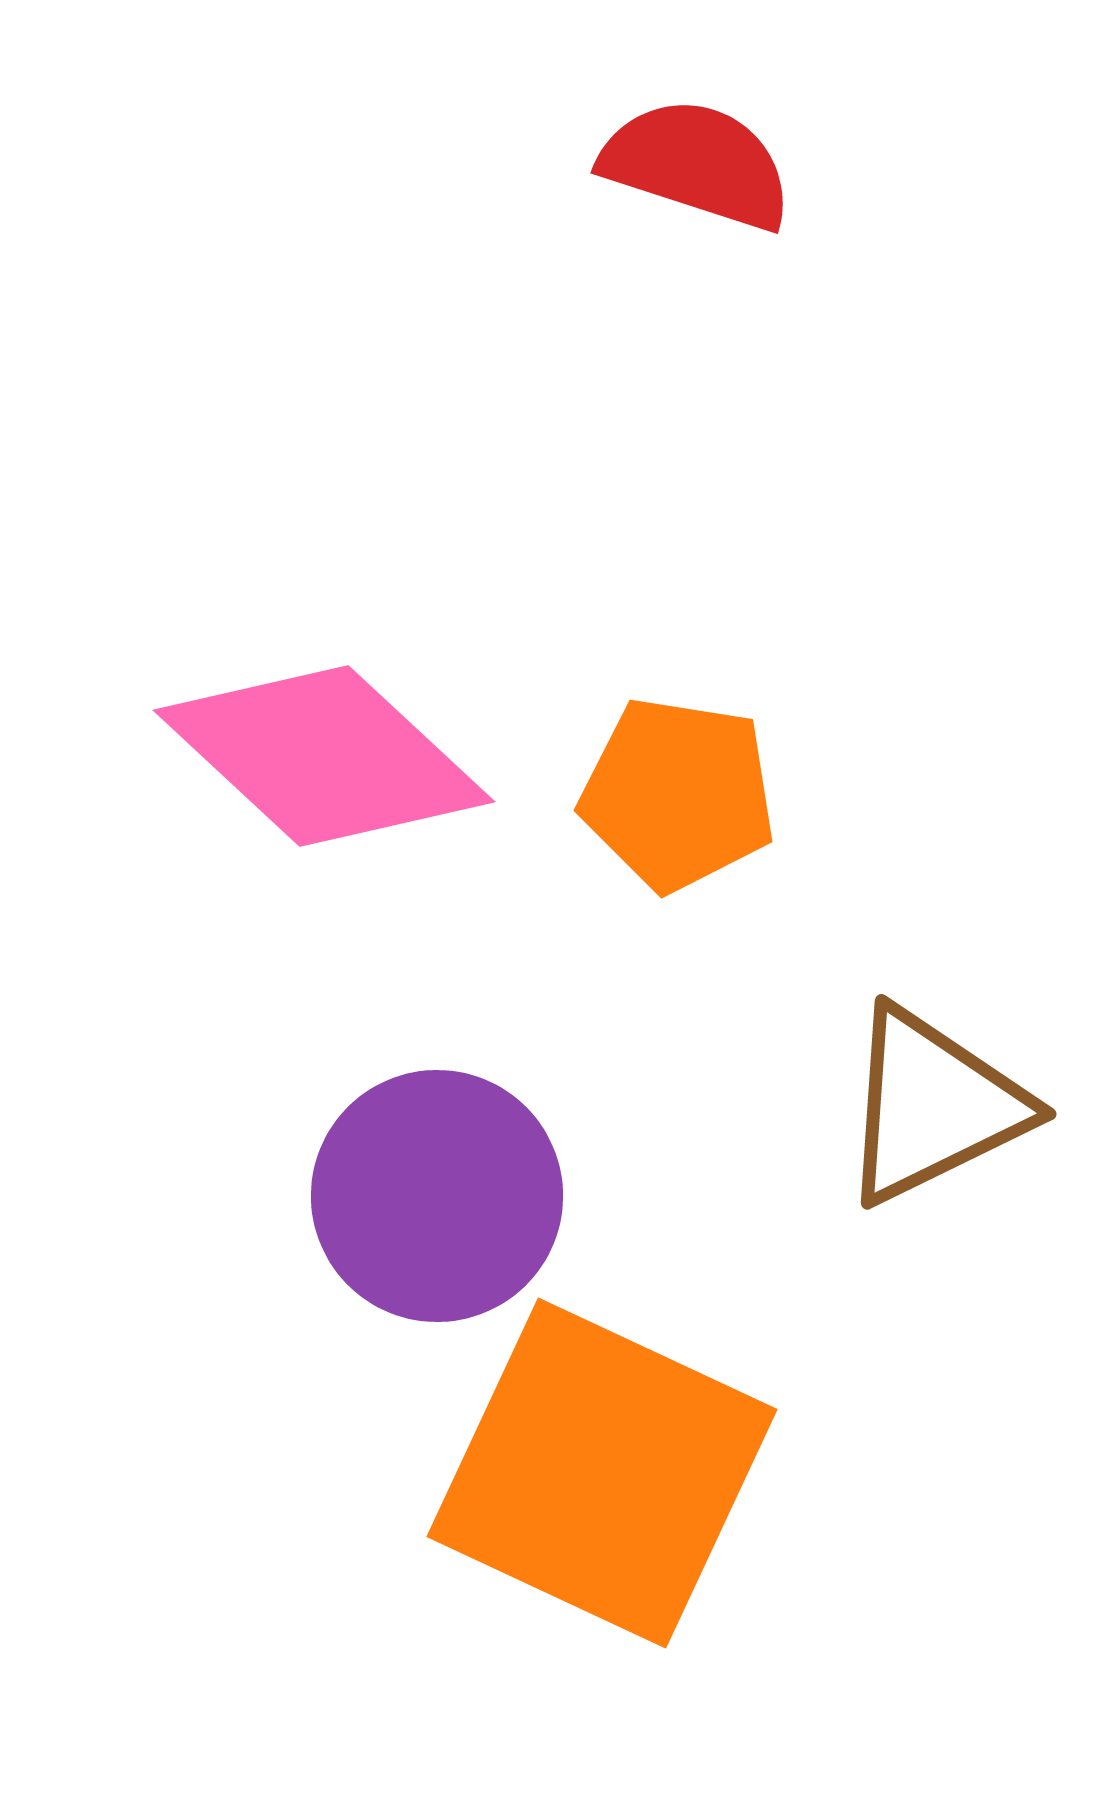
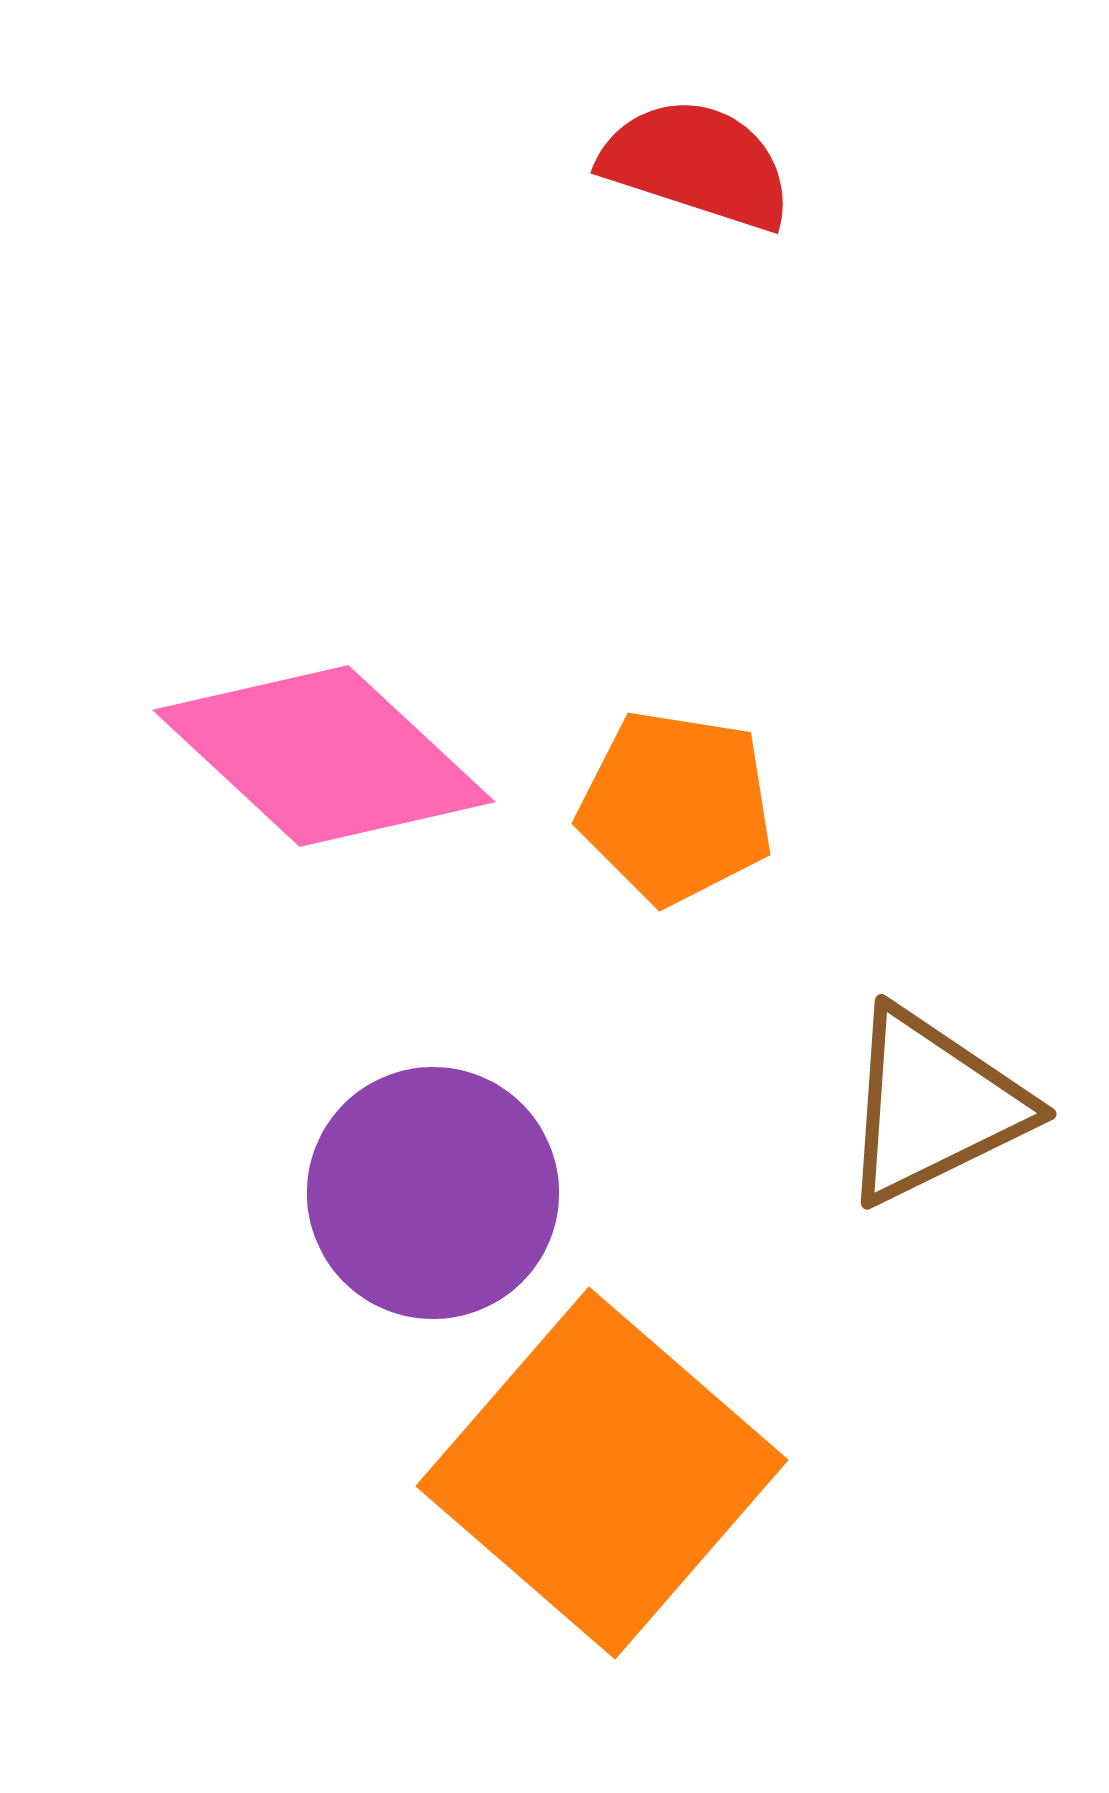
orange pentagon: moved 2 px left, 13 px down
purple circle: moved 4 px left, 3 px up
orange square: rotated 16 degrees clockwise
